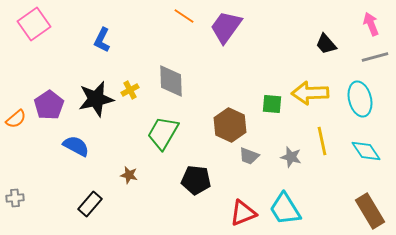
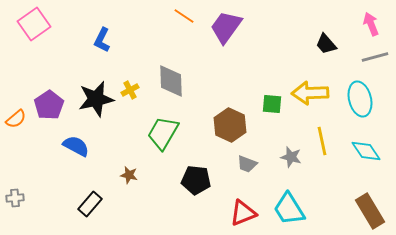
gray trapezoid: moved 2 px left, 8 px down
cyan trapezoid: moved 4 px right
